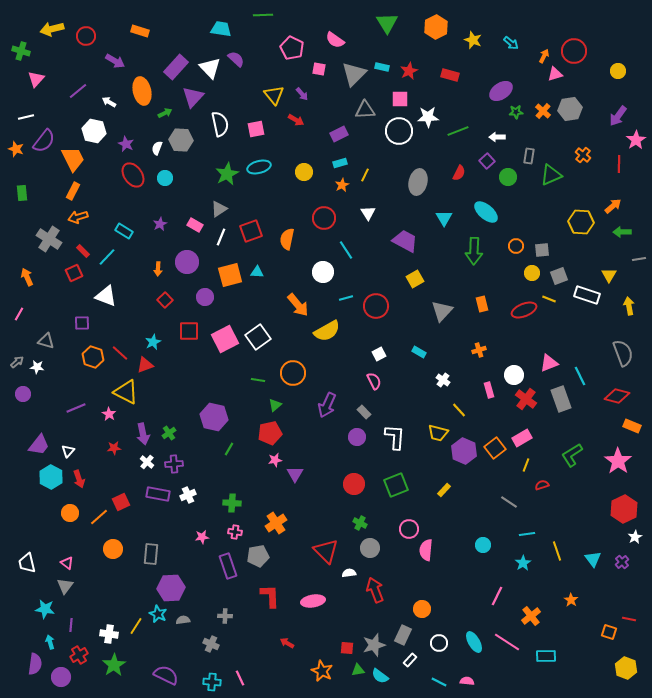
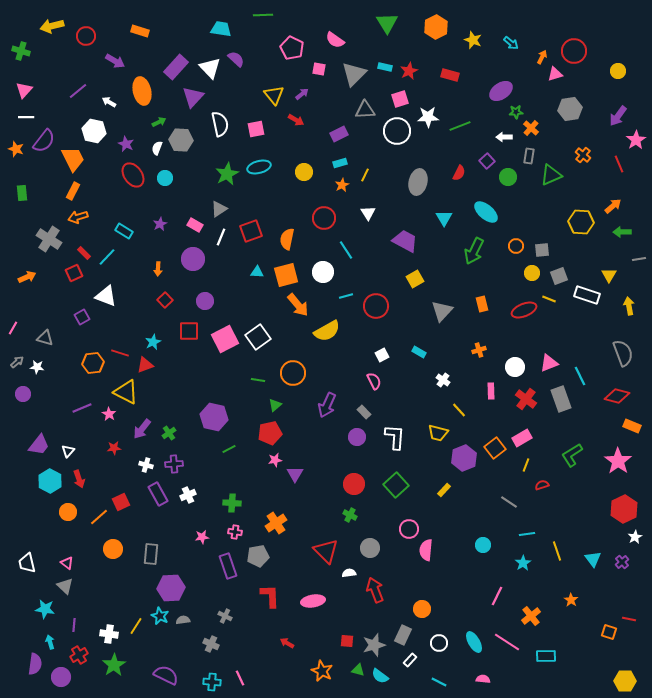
yellow arrow at (52, 29): moved 3 px up
orange arrow at (544, 56): moved 2 px left, 1 px down
cyan rectangle at (382, 67): moved 3 px right
pink triangle at (36, 79): moved 12 px left, 11 px down
purple arrow at (302, 94): rotated 88 degrees counterclockwise
pink square at (400, 99): rotated 18 degrees counterclockwise
orange cross at (543, 111): moved 12 px left, 17 px down
green arrow at (165, 113): moved 6 px left, 9 px down
white line at (26, 117): rotated 14 degrees clockwise
white circle at (399, 131): moved 2 px left
green line at (458, 131): moved 2 px right, 5 px up
white arrow at (497, 137): moved 7 px right
red line at (619, 164): rotated 24 degrees counterclockwise
red rectangle at (83, 251): moved 1 px right, 2 px down
green arrow at (474, 251): rotated 24 degrees clockwise
purple circle at (187, 262): moved 6 px right, 3 px up
orange square at (230, 275): moved 56 px right
orange arrow at (27, 277): rotated 90 degrees clockwise
purple circle at (205, 297): moved 4 px down
cyan line at (346, 298): moved 2 px up
pink line at (19, 314): moved 6 px left, 14 px down
purple square at (82, 323): moved 6 px up; rotated 28 degrees counterclockwise
gray triangle at (46, 341): moved 1 px left, 3 px up
red line at (120, 353): rotated 24 degrees counterclockwise
white square at (379, 354): moved 3 px right, 1 px down
orange hexagon at (93, 357): moved 6 px down; rotated 25 degrees counterclockwise
white circle at (514, 375): moved 1 px right, 8 px up
pink rectangle at (489, 390): moved 2 px right, 1 px down; rotated 14 degrees clockwise
purple line at (76, 408): moved 6 px right
purple arrow at (143, 434): moved 1 px left, 5 px up; rotated 50 degrees clockwise
green line at (229, 449): rotated 32 degrees clockwise
purple hexagon at (464, 451): moved 7 px down; rotated 15 degrees clockwise
white cross at (147, 462): moved 1 px left, 3 px down; rotated 24 degrees counterclockwise
cyan hexagon at (51, 477): moved 1 px left, 4 px down
green square at (396, 485): rotated 20 degrees counterclockwise
purple rectangle at (158, 494): rotated 50 degrees clockwise
orange circle at (70, 513): moved 2 px left, 1 px up
green cross at (360, 523): moved 10 px left, 8 px up
gray triangle at (65, 586): rotated 24 degrees counterclockwise
cyan star at (158, 614): moved 2 px right, 2 px down
gray cross at (225, 616): rotated 24 degrees clockwise
purple line at (71, 625): moved 3 px right
red square at (347, 648): moved 7 px up
yellow hexagon at (626, 668): moved 1 px left, 13 px down; rotated 20 degrees counterclockwise
green triangle at (358, 670): rotated 24 degrees clockwise
pink semicircle at (467, 681): moved 16 px right, 2 px up
